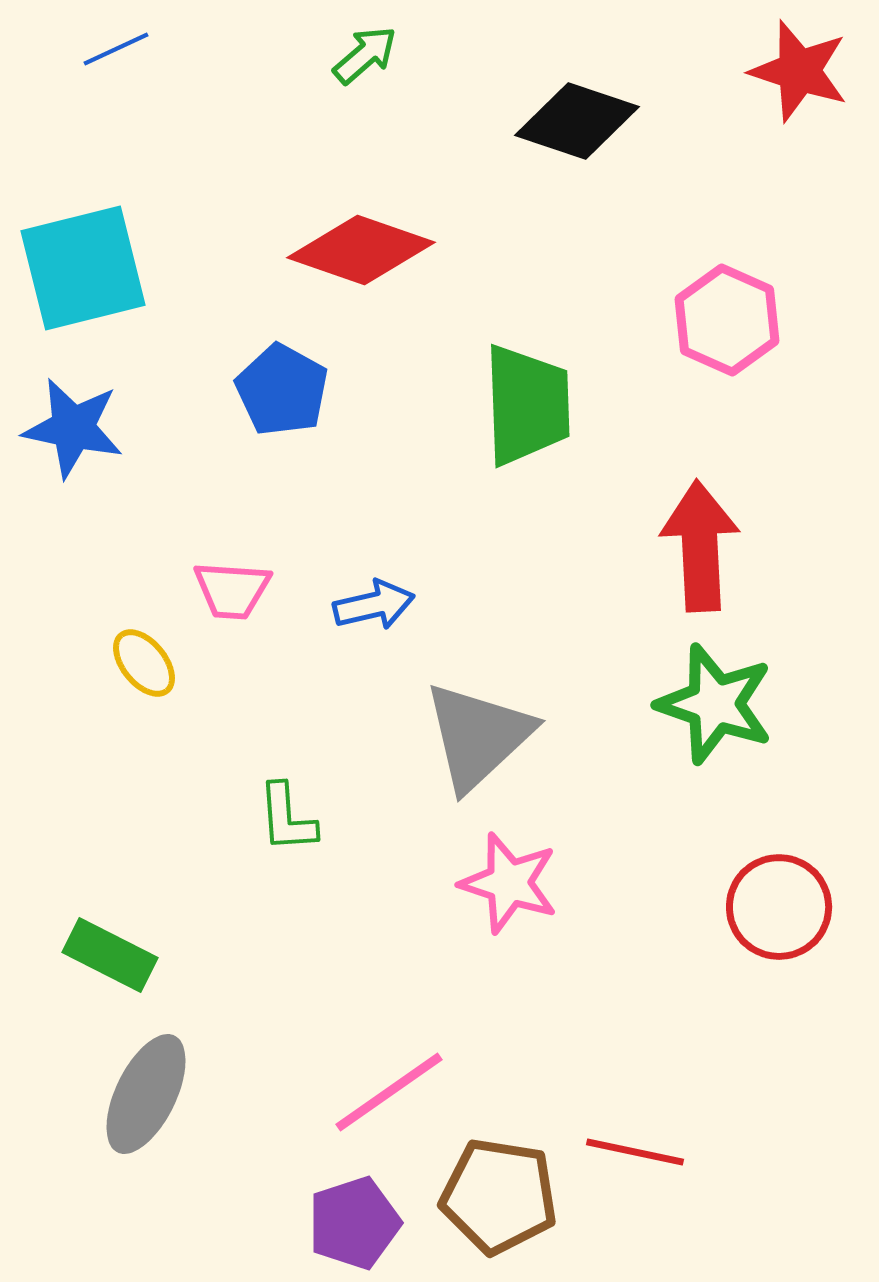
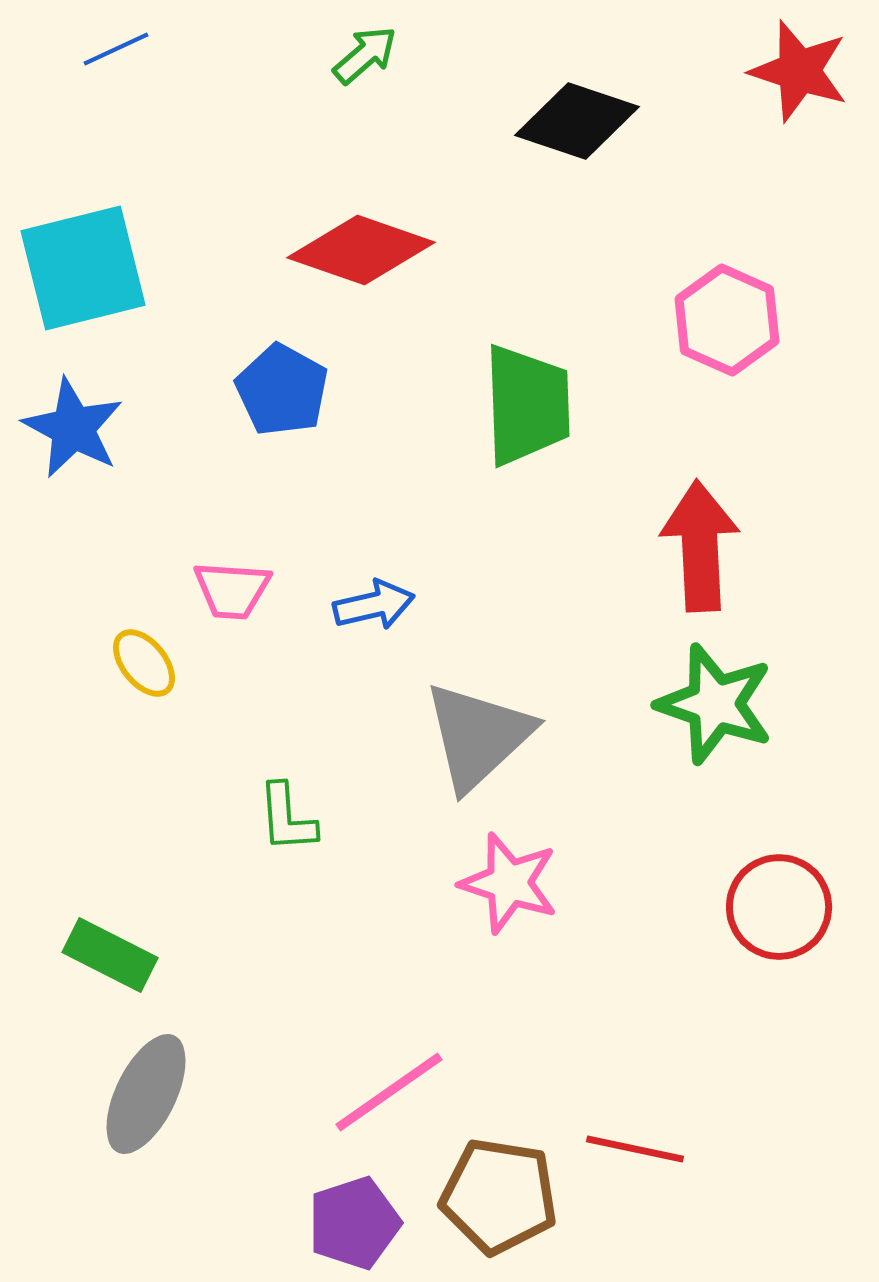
blue star: rotated 16 degrees clockwise
red line: moved 3 px up
